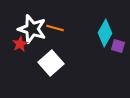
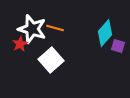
cyan diamond: rotated 12 degrees clockwise
white square: moved 3 px up
